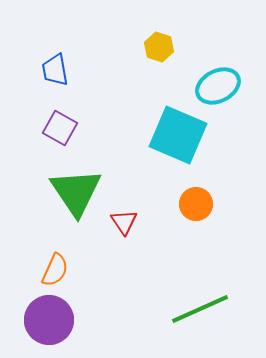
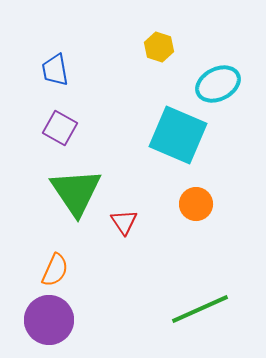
cyan ellipse: moved 2 px up
